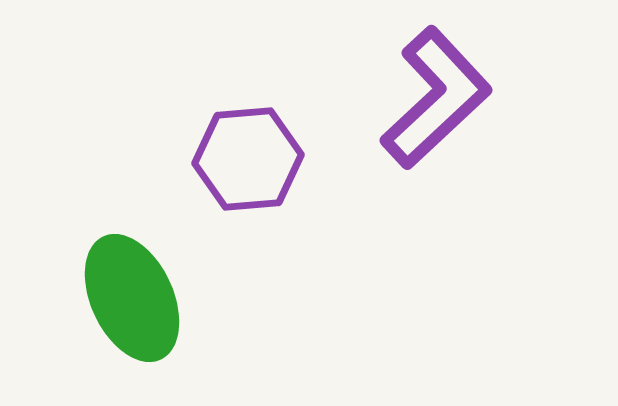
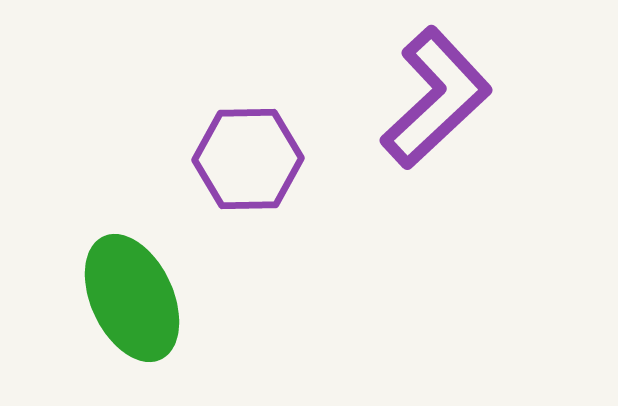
purple hexagon: rotated 4 degrees clockwise
